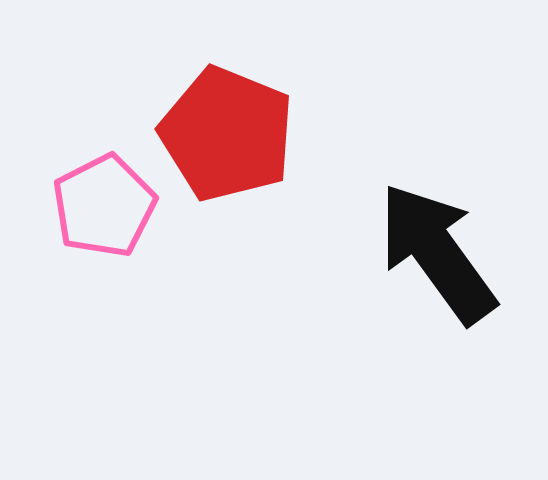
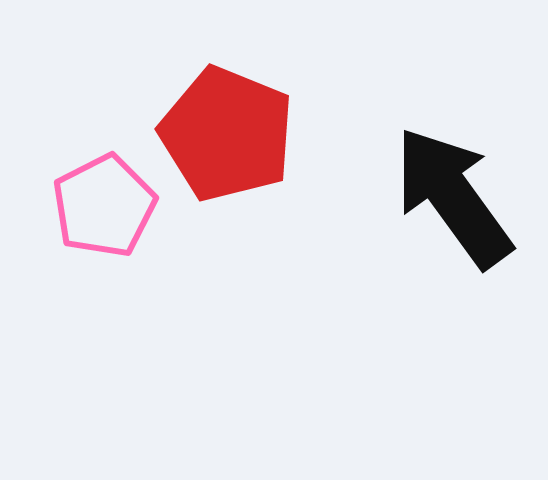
black arrow: moved 16 px right, 56 px up
